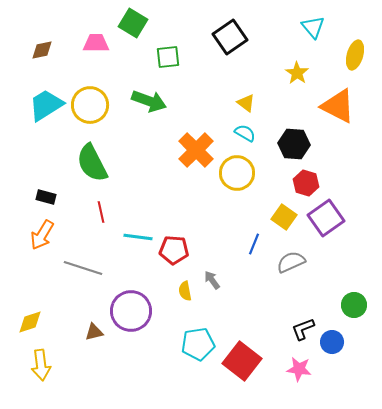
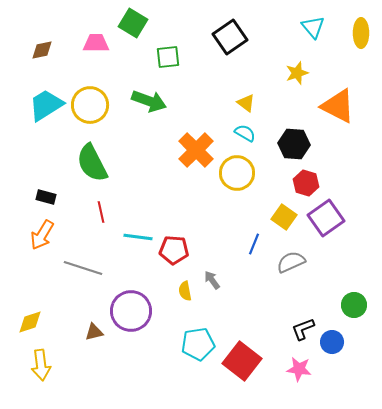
yellow ellipse at (355, 55): moved 6 px right, 22 px up; rotated 16 degrees counterclockwise
yellow star at (297, 73): rotated 20 degrees clockwise
